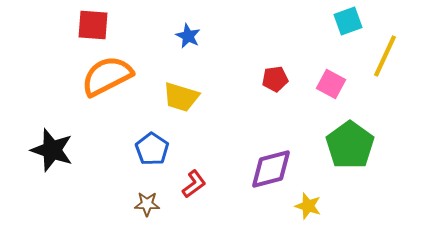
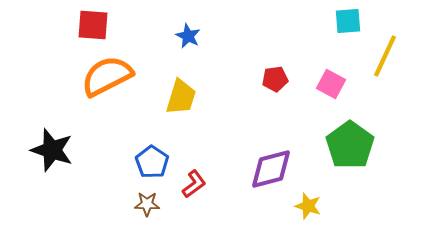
cyan square: rotated 16 degrees clockwise
yellow trapezoid: rotated 90 degrees counterclockwise
blue pentagon: moved 13 px down
